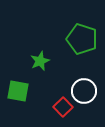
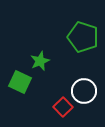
green pentagon: moved 1 px right, 2 px up
green square: moved 2 px right, 9 px up; rotated 15 degrees clockwise
